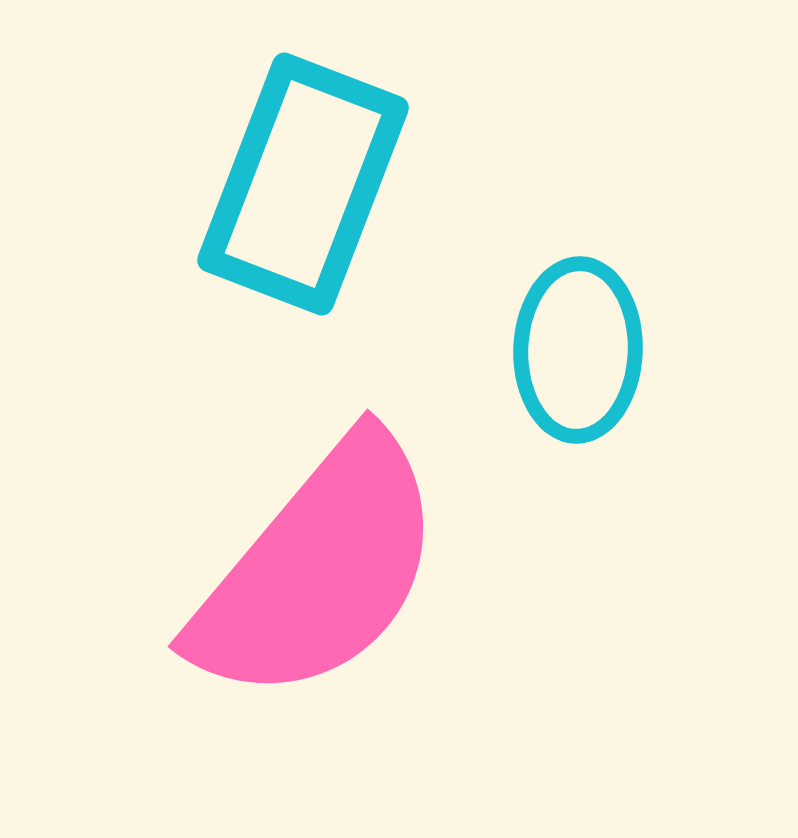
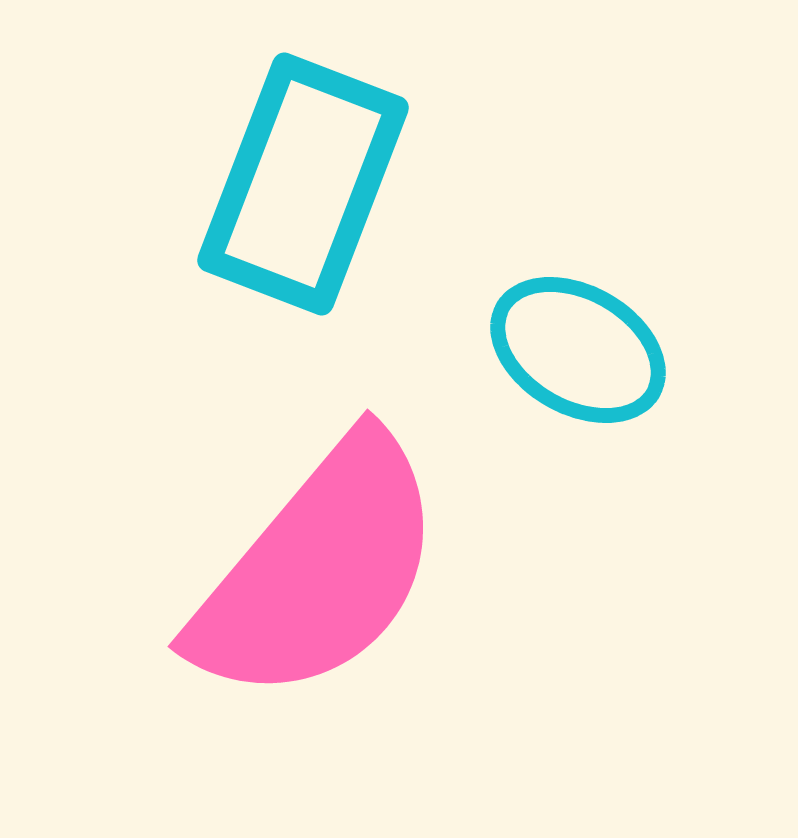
cyan ellipse: rotated 62 degrees counterclockwise
